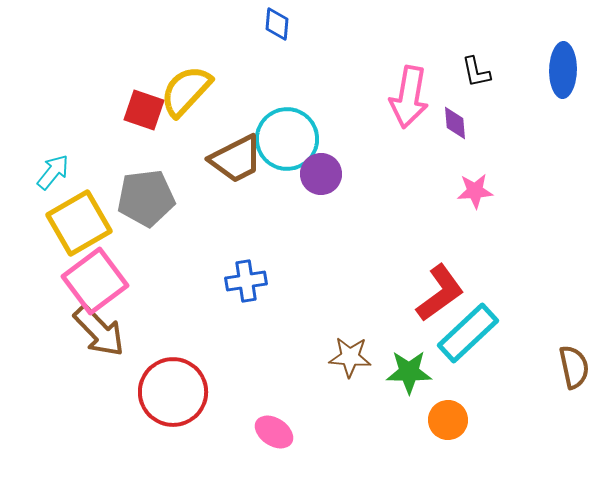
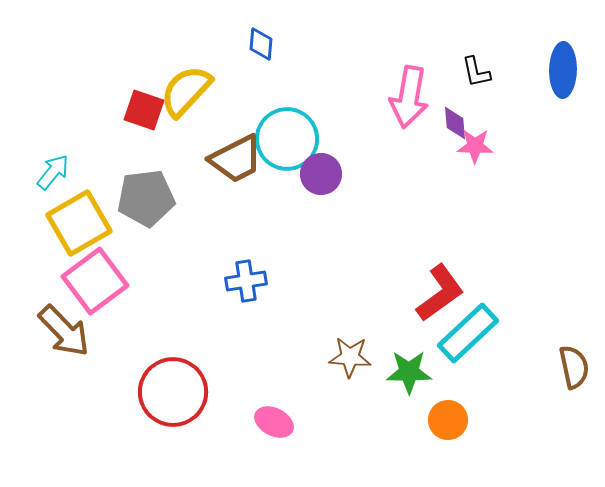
blue diamond: moved 16 px left, 20 px down
pink star: moved 45 px up; rotated 6 degrees clockwise
brown arrow: moved 35 px left
pink ellipse: moved 10 px up; rotated 6 degrees counterclockwise
